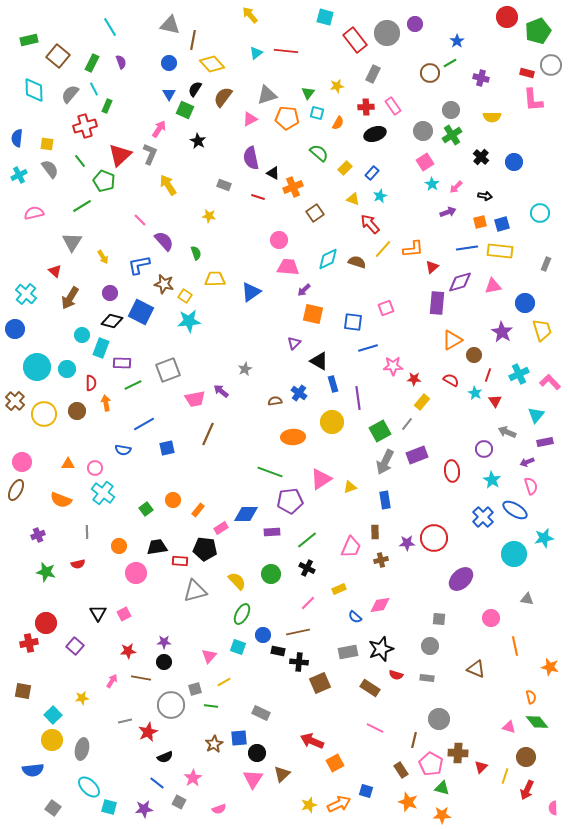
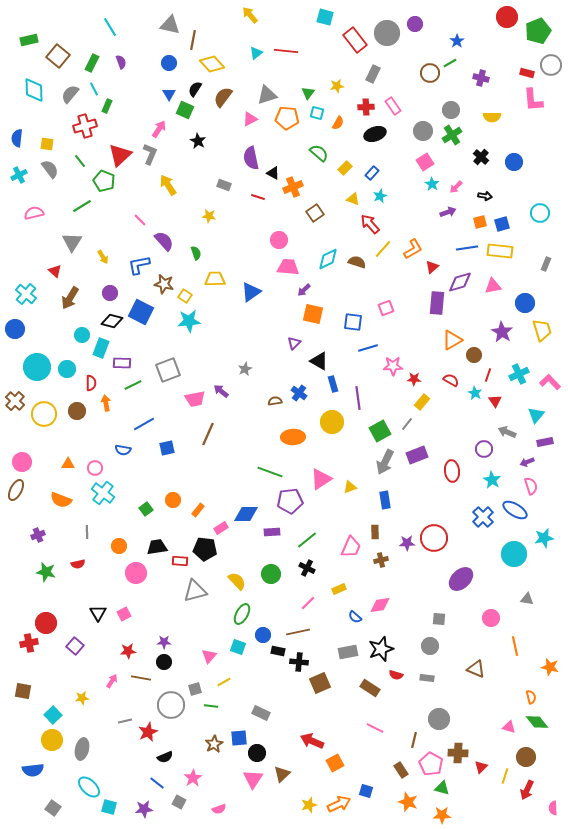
orange L-shape at (413, 249): rotated 25 degrees counterclockwise
